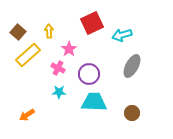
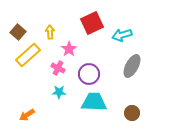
yellow arrow: moved 1 px right, 1 px down
